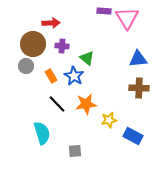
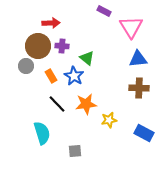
purple rectangle: rotated 24 degrees clockwise
pink triangle: moved 4 px right, 9 px down
brown circle: moved 5 px right, 2 px down
blue rectangle: moved 11 px right, 3 px up
